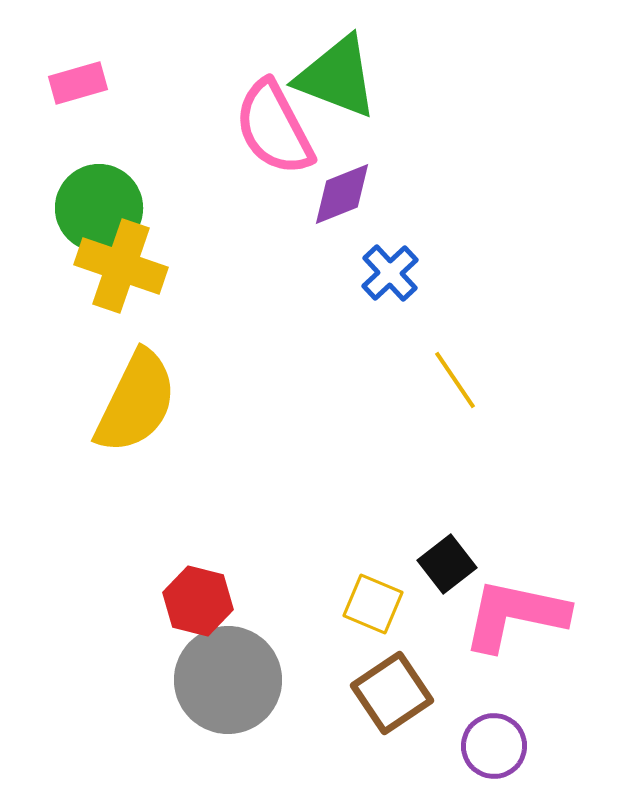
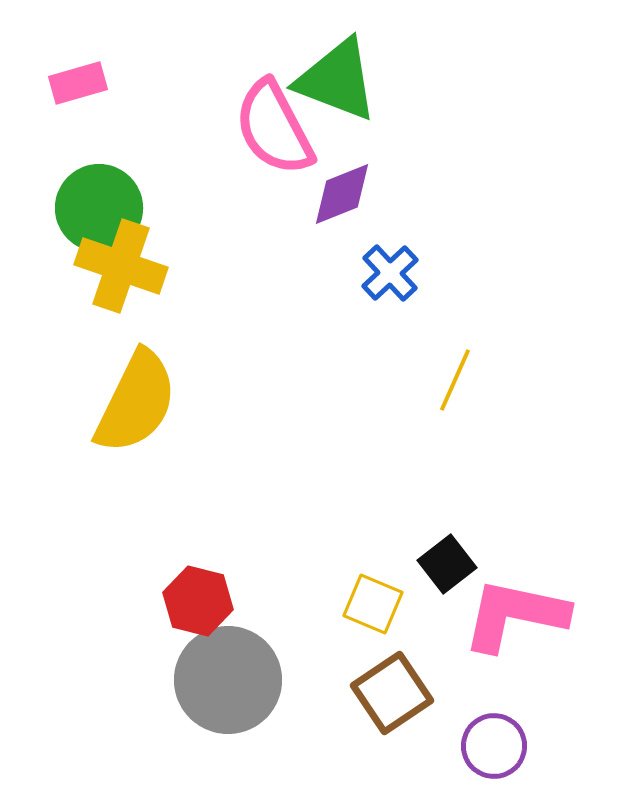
green triangle: moved 3 px down
yellow line: rotated 58 degrees clockwise
